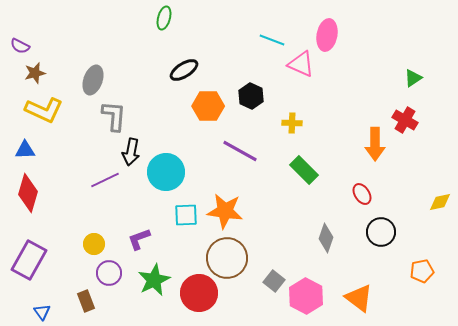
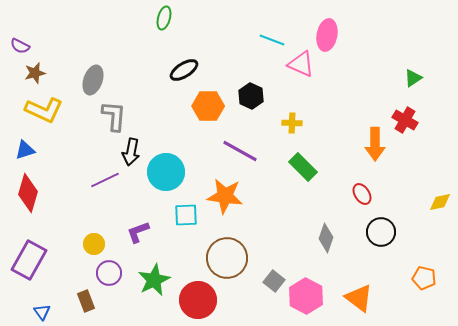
blue triangle at (25, 150): rotated 15 degrees counterclockwise
green rectangle at (304, 170): moved 1 px left, 3 px up
orange star at (225, 211): moved 15 px up
purple L-shape at (139, 239): moved 1 px left, 7 px up
orange pentagon at (422, 271): moved 2 px right, 7 px down; rotated 25 degrees clockwise
red circle at (199, 293): moved 1 px left, 7 px down
